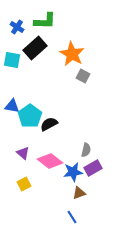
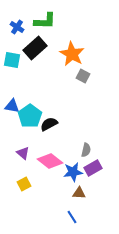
brown triangle: rotated 24 degrees clockwise
